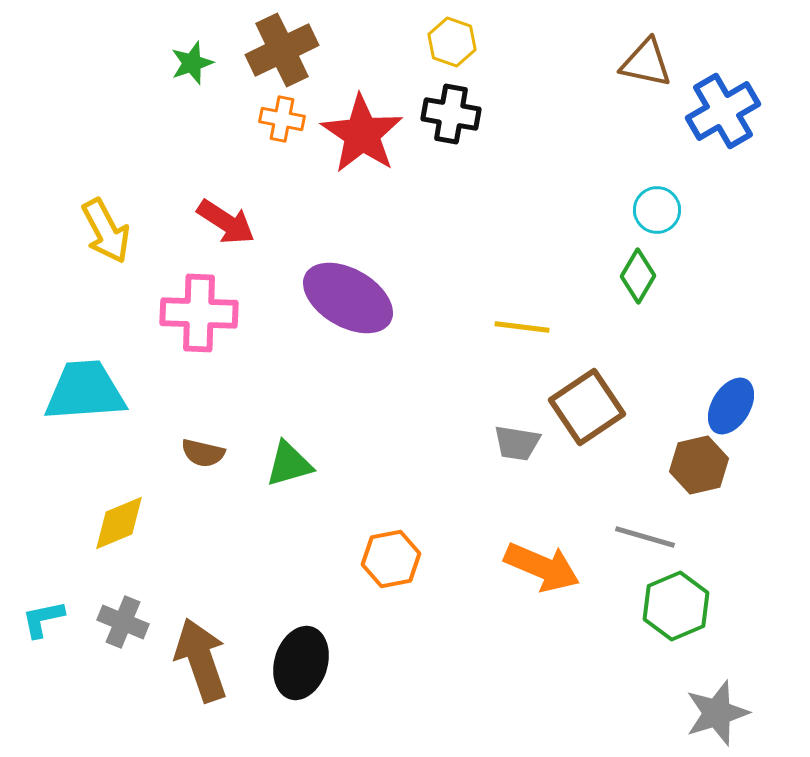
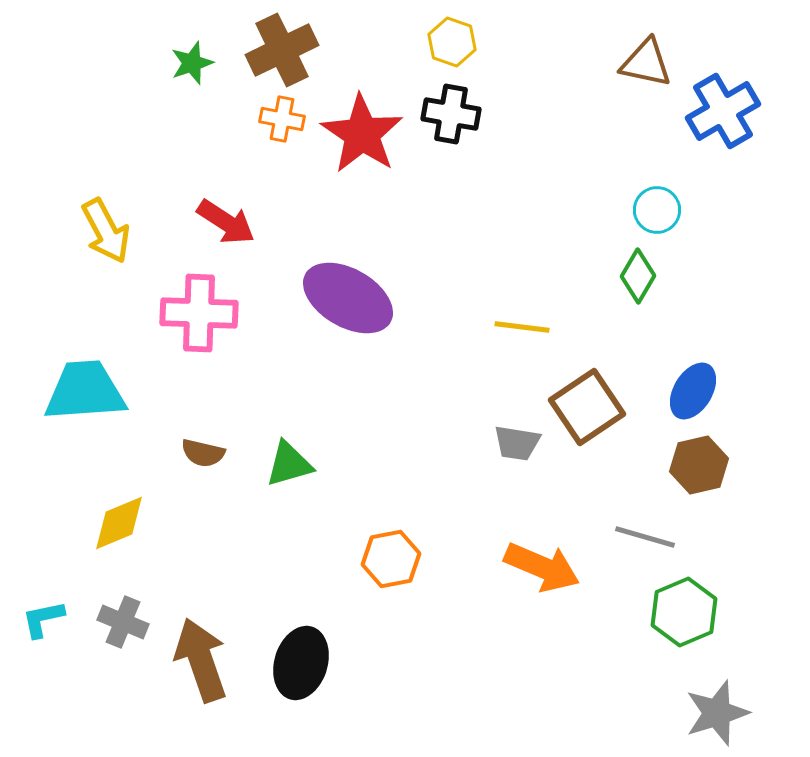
blue ellipse: moved 38 px left, 15 px up
green hexagon: moved 8 px right, 6 px down
